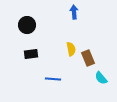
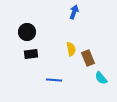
blue arrow: rotated 24 degrees clockwise
black circle: moved 7 px down
blue line: moved 1 px right, 1 px down
